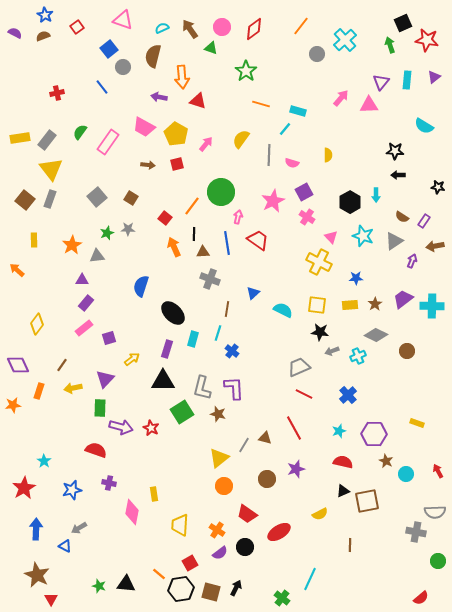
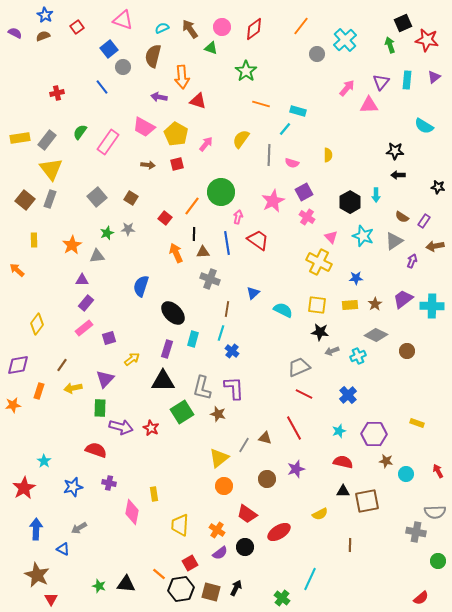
pink arrow at (341, 98): moved 6 px right, 10 px up
orange arrow at (174, 247): moved 2 px right, 6 px down
cyan line at (218, 333): moved 3 px right
purple diamond at (18, 365): rotated 75 degrees counterclockwise
brown star at (386, 461): rotated 16 degrees counterclockwise
blue star at (72, 490): moved 1 px right, 3 px up
black triangle at (343, 491): rotated 24 degrees clockwise
blue triangle at (65, 546): moved 2 px left, 3 px down
